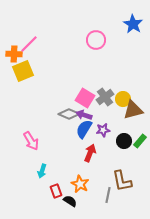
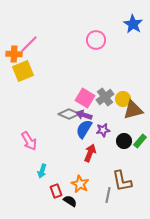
pink arrow: moved 2 px left
